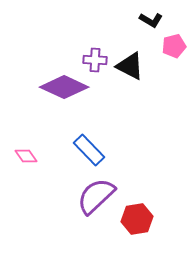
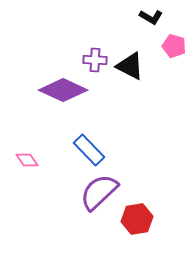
black L-shape: moved 3 px up
pink pentagon: rotated 30 degrees clockwise
purple diamond: moved 1 px left, 3 px down
pink diamond: moved 1 px right, 4 px down
purple semicircle: moved 3 px right, 4 px up
